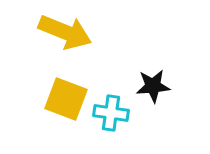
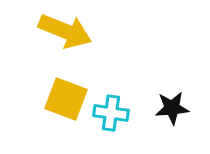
yellow arrow: moved 1 px up
black star: moved 19 px right, 22 px down
